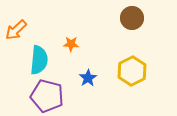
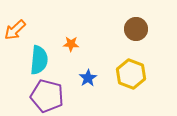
brown circle: moved 4 px right, 11 px down
orange arrow: moved 1 px left
yellow hexagon: moved 1 px left, 3 px down; rotated 12 degrees counterclockwise
